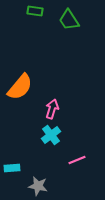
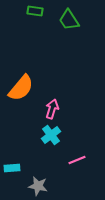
orange semicircle: moved 1 px right, 1 px down
